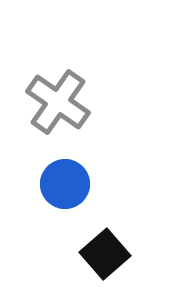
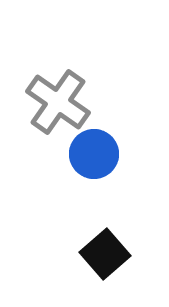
blue circle: moved 29 px right, 30 px up
